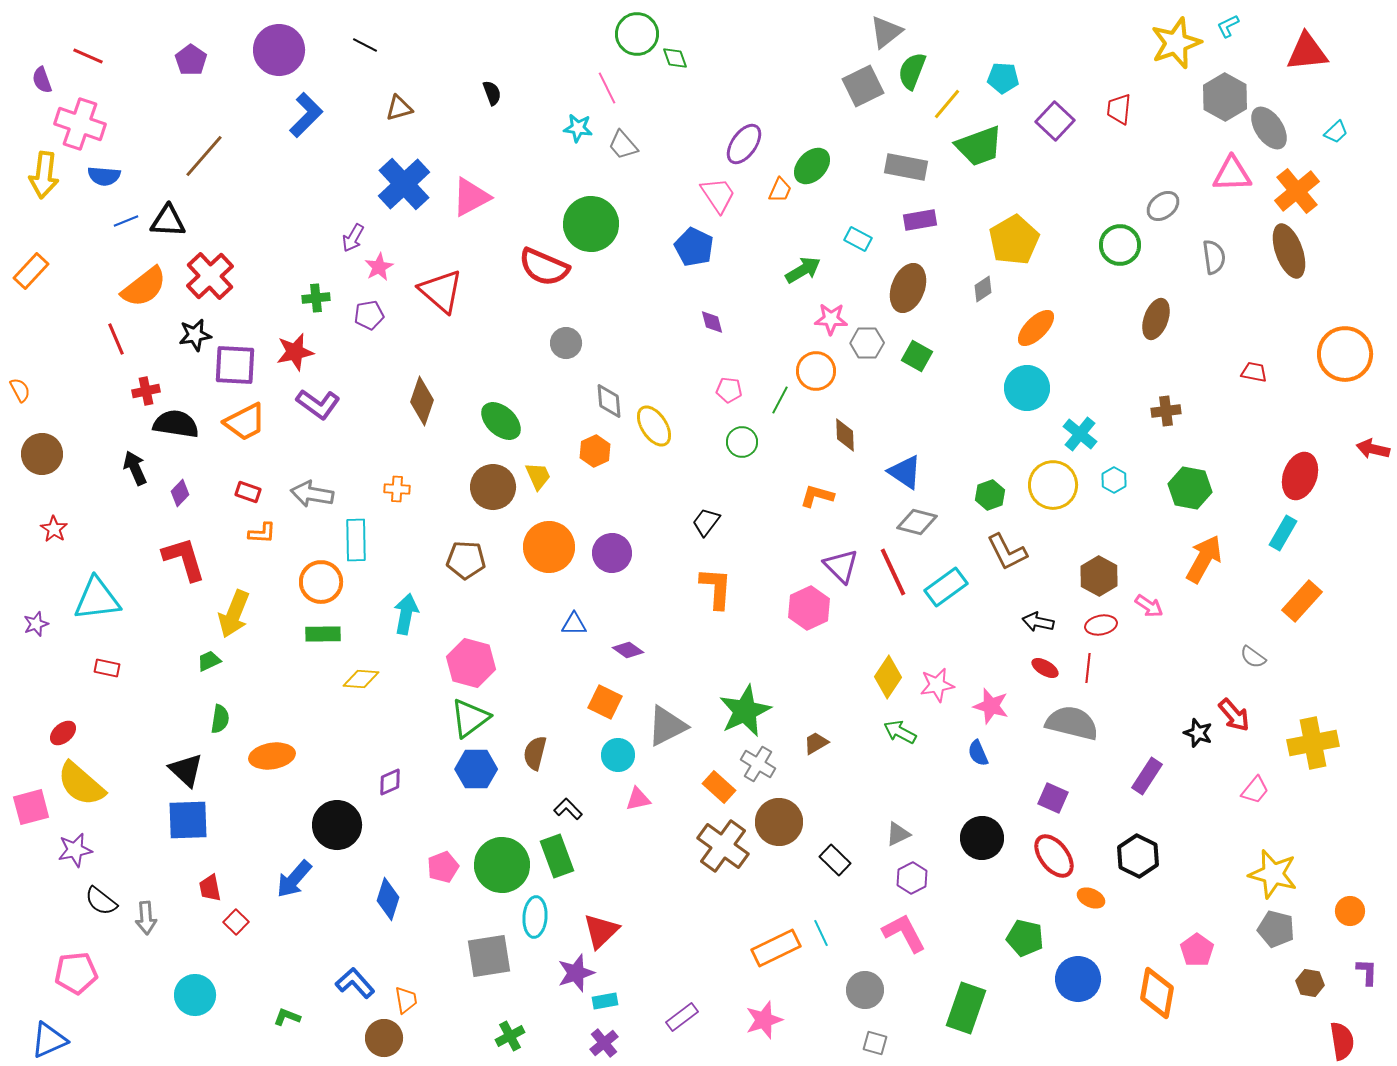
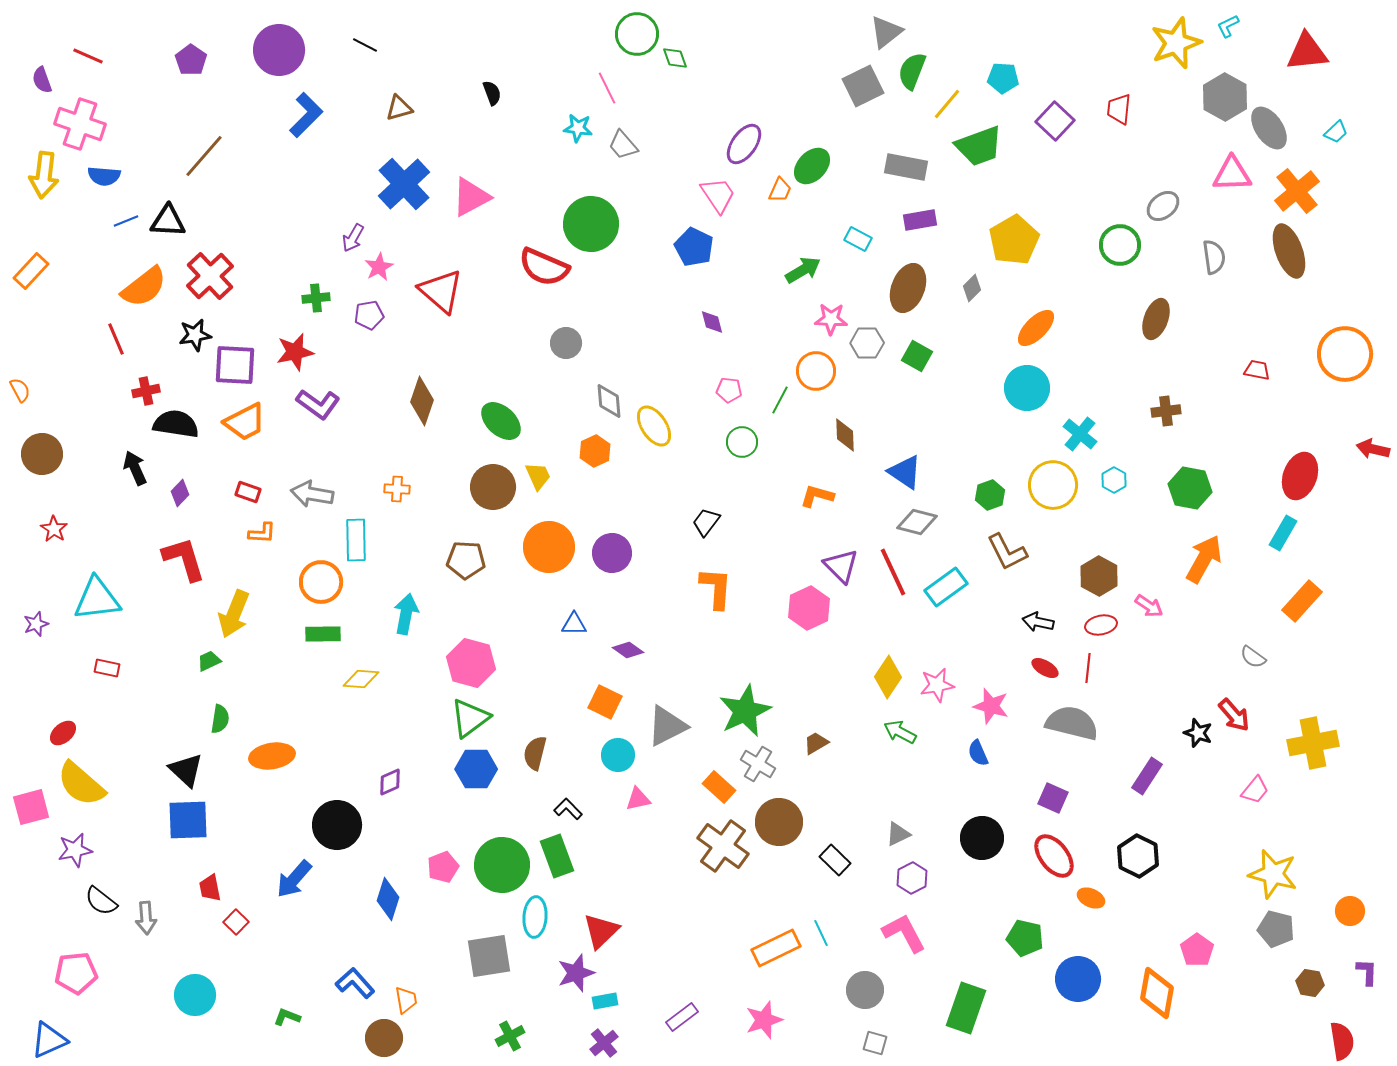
gray diamond at (983, 289): moved 11 px left, 1 px up; rotated 12 degrees counterclockwise
red trapezoid at (1254, 372): moved 3 px right, 2 px up
